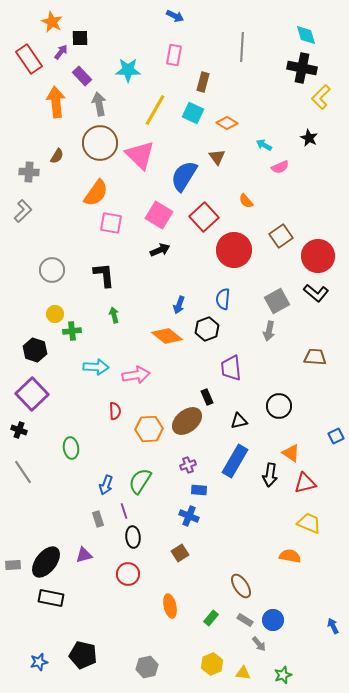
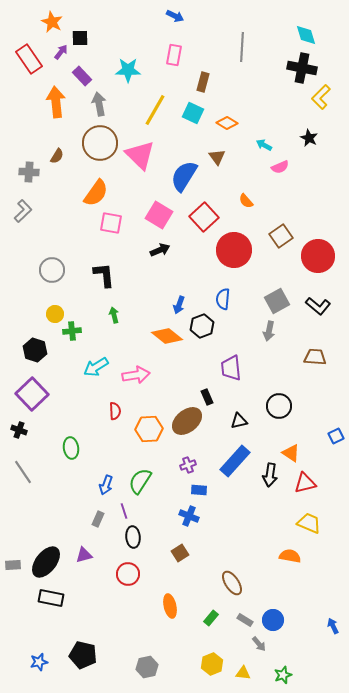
black L-shape at (316, 293): moved 2 px right, 13 px down
black hexagon at (207, 329): moved 5 px left, 3 px up
cyan arrow at (96, 367): rotated 145 degrees clockwise
blue rectangle at (235, 461): rotated 12 degrees clockwise
gray rectangle at (98, 519): rotated 42 degrees clockwise
brown ellipse at (241, 586): moved 9 px left, 3 px up
